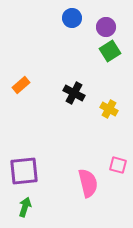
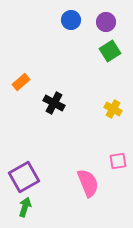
blue circle: moved 1 px left, 2 px down
purple circle: moved 5 px up
orange rectangle: moved 3 px up
black cross: moved 20 px left, 10 px down
yellow cross: moved 4 px right
pink square: moved 4 px up; rotated 24 degrees counterclockwise
purple square: moved 6 px down; rotated 24 degrees counterclockwise
pink semicircle: rotated 8 degrees counterclockwise
